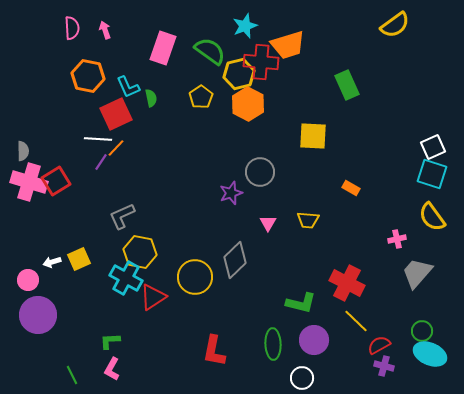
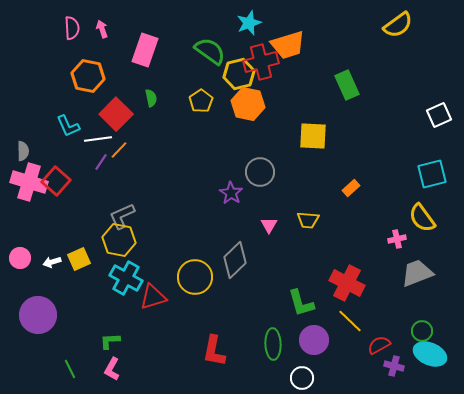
yellow semicircle at (395, 25): moved 3 px right
cyan star at (245, 26): moved 4 px right, 3 px up
pink arrow at (105, 30): moved 3 px left, 1 px up
pink rectangle at (163, 48): moved 18 px left, 2 px down
red cross at (261, 62): rotated 20 degrees counterclockwise
cyan L-shape at (128, 87): moved 60 px left, 39 px down
yellow pentagon at (201, 97): moved 4 px down
orange hexagon at (248, 104): rotated 16 degrees counterclockwise
red square at (116, 114): rotated 20 degrees counterclockwise
white line at (98, 139): rotated 12 degrees counterclockwise
white square at (433, 147): moved 6 px right, 32 px up
orange line at (116, 148): moved 3 px right, 2 px down
cyan square at (432, 174): rotated 32 degrees counterclockwise
red square at (56, 181): rotated 16 degrees counterclockwise
orange rectangle at (351, 188): rotated 72 degrees counterclockwise
purple star at (231, 193): rotated 20 degrees counterclockwise
yellow semicircle at (432, 217): moved 10 px left, 1 px down
pink triangle at (268, 223): moved 1 px right, 2 px down
yellow hexagon at (140, 252): moved 21 px left, 12 px up
gray trapezoid at (417, 273): rotated 28 degrees clockwise
pink circle at (28, 280): moved 8 px left, 22 px up
red triangle at (153, 297): rotated 16 degrees clockwise
green L-shape at (301, 303): rotated 60 degrees clockwise
yellow line at (356, 321): moved 6 px left
purple cross at (384, 366): moved 10 px right
green line at (72, 375): moved 2 px left, 6 px up
